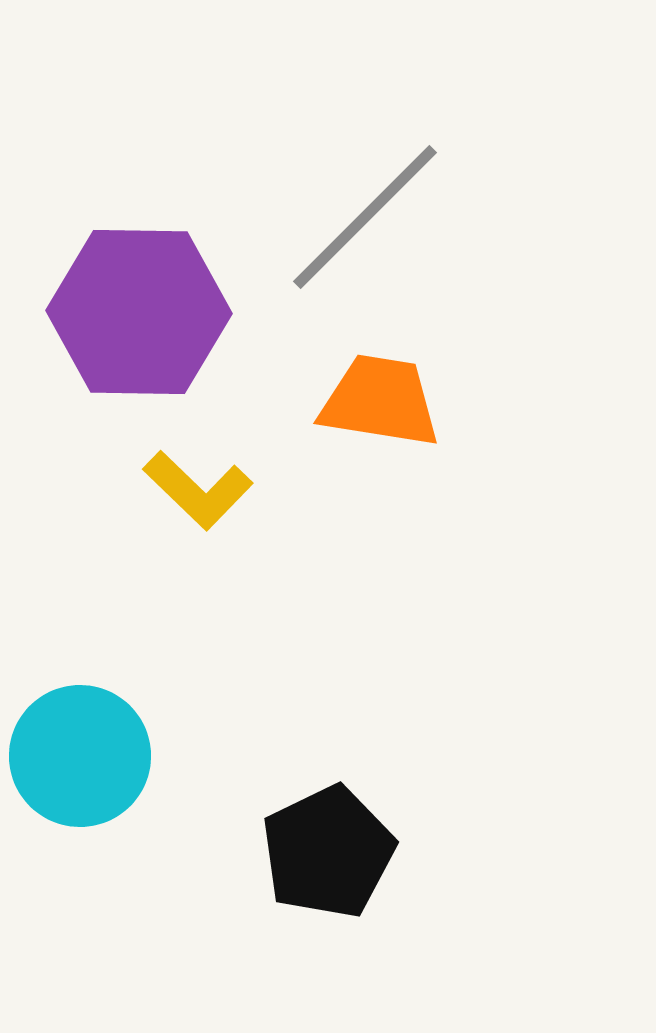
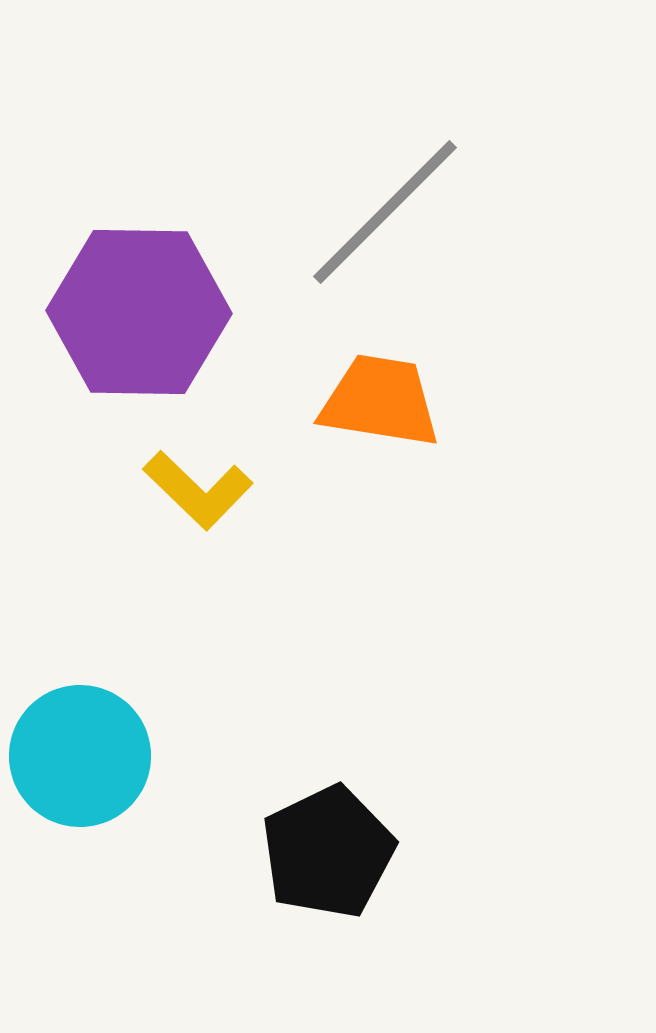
gray line: moved 20 px right, 5 px up
